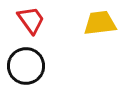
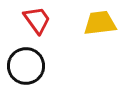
red trapezoid: moved 6 px right
